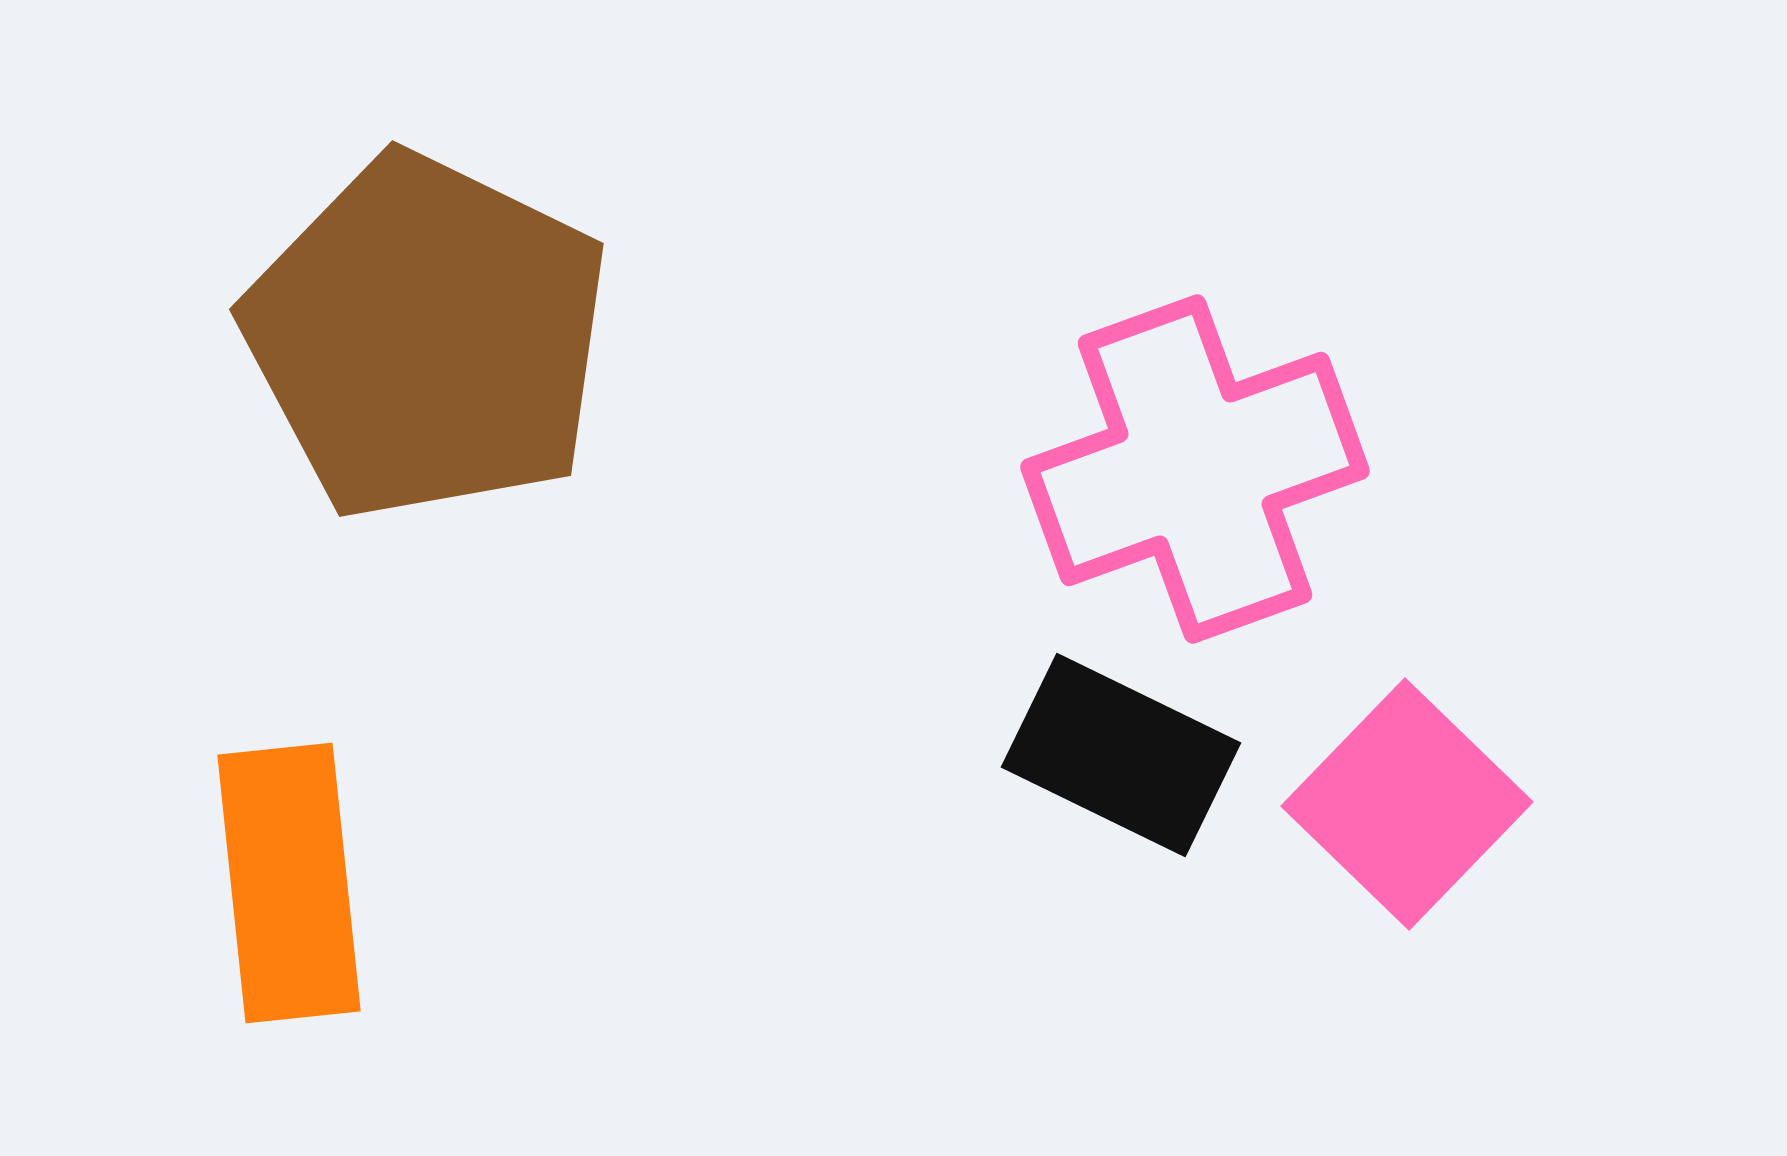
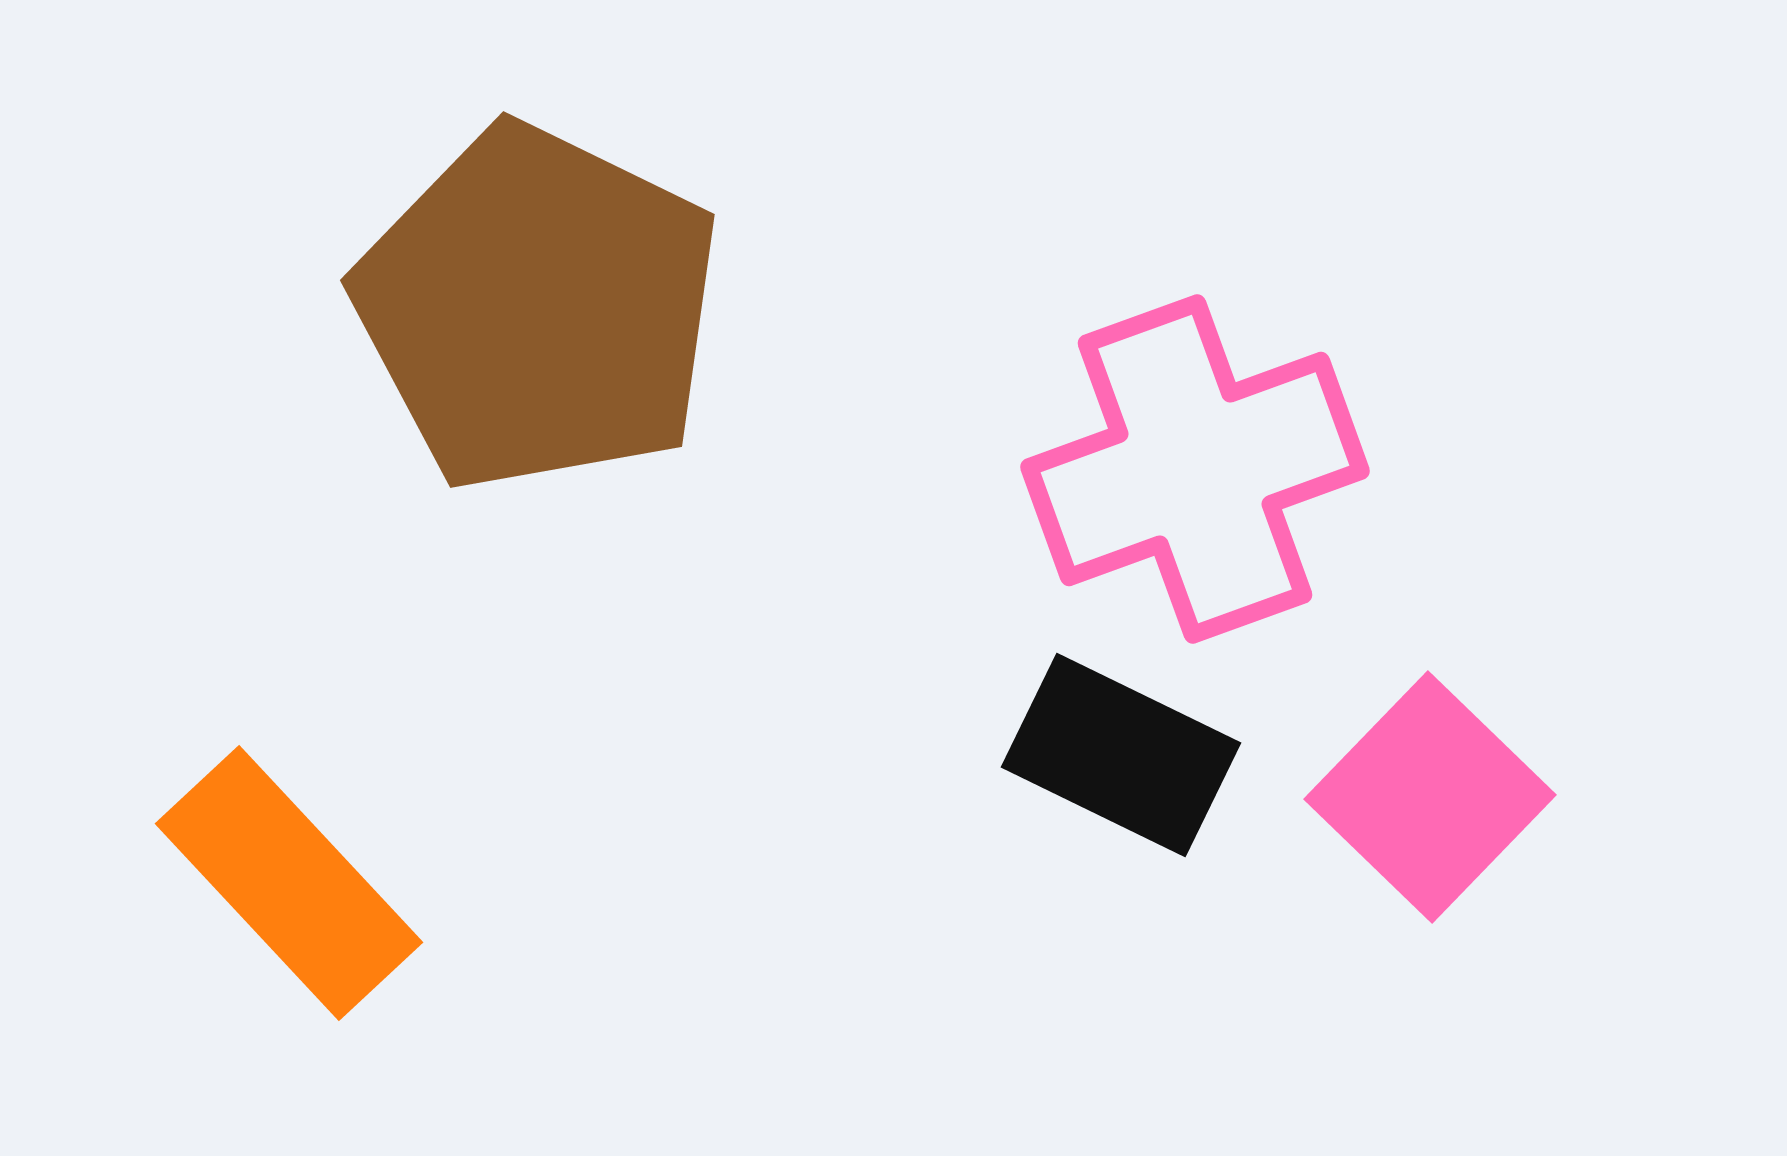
brown pentagon: moved 111 px right, 29 px up
pink square: moved 23 px right, 7 px up
orange rectangle: rotated 37 degrees counterclockwise
